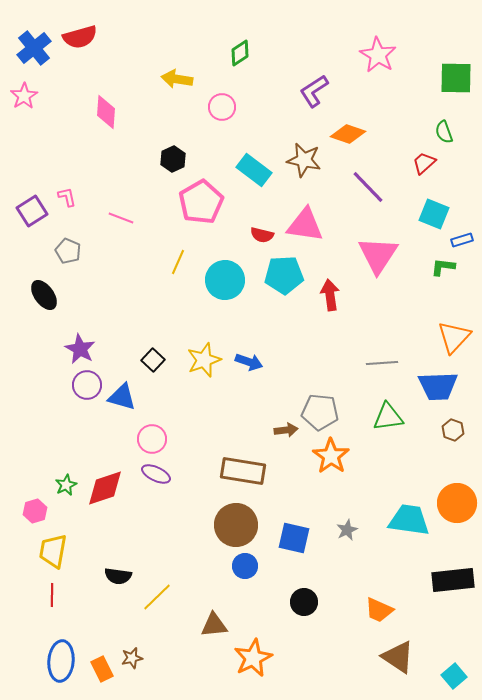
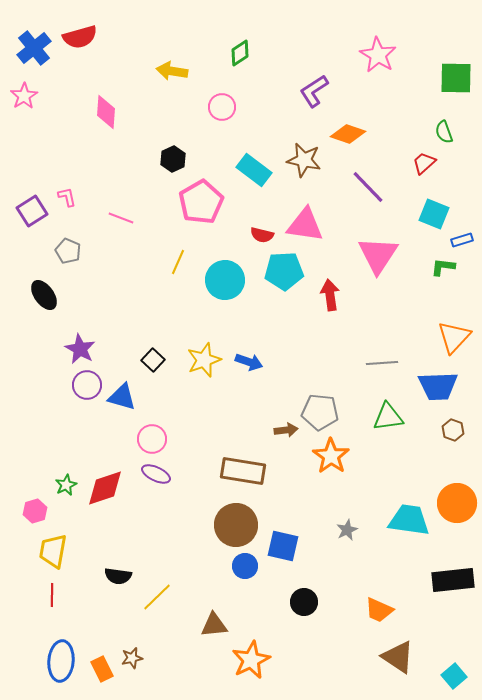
yellow arrow at (177, 79): moved 5 px left, 8 px up
cyan pentagon at (284, 275): moved 4 px up
blue square at (294, 538): moved 11 px left, 8 px down
orange star at (253, 658): moved 2 px left, 2 px down
